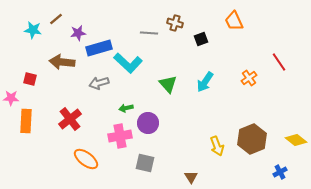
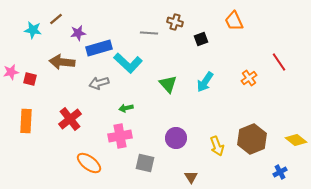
brown cross: moved 1 px up
pink star: moved 26 px up; rotated 14 degrees counterclockwise
purple circle: moved 28 px right, 15 px down
orange ellipse: moved 3 px right, 4 px down
